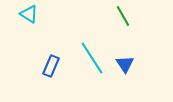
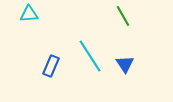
cyan triangle: rotated 36 degrees counterclockwise
cyan line: moved 2 px left, 2 px up
